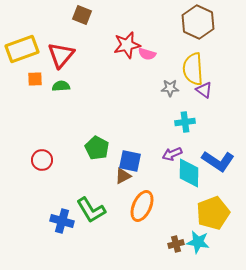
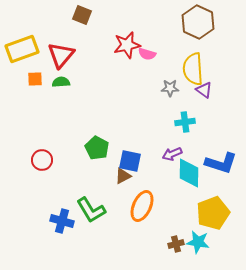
green semicircle: moved 4 px up
blue L-shape: moved 3 px right, 2 px down; rotated 16 degrees counterclockwise
